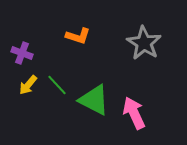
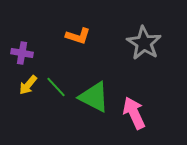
purple cross: rotated 10 degrees counterclockwise
green line: moved 1 px left, 2 px down
green triangle: moved 3 px up
